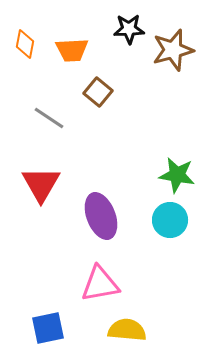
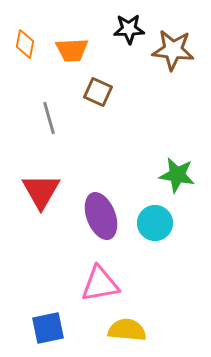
brown star: rotated 21 degrees clockwise
brown square: rotated 16 degrees counterclockwise
gray line: rotated 40 degrees clockwise
red triangle: moved 7 px down
cyan circle: moved 15 px left, 3 px down
